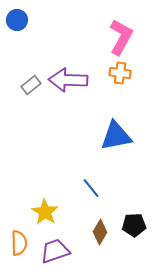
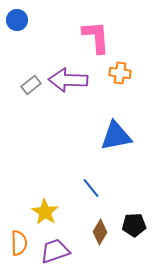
pink L-shape: moved 25 px left; rotated 33 degrees counterclockwise
